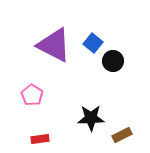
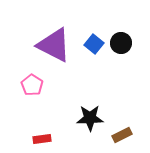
blue square: moved 1 px right, 1 px down
black circle: moved 8 px right, 18 px up
pink pentagon: moved 10 px up
black star: moved 1 px left
red rectangle: moved 2 px right
